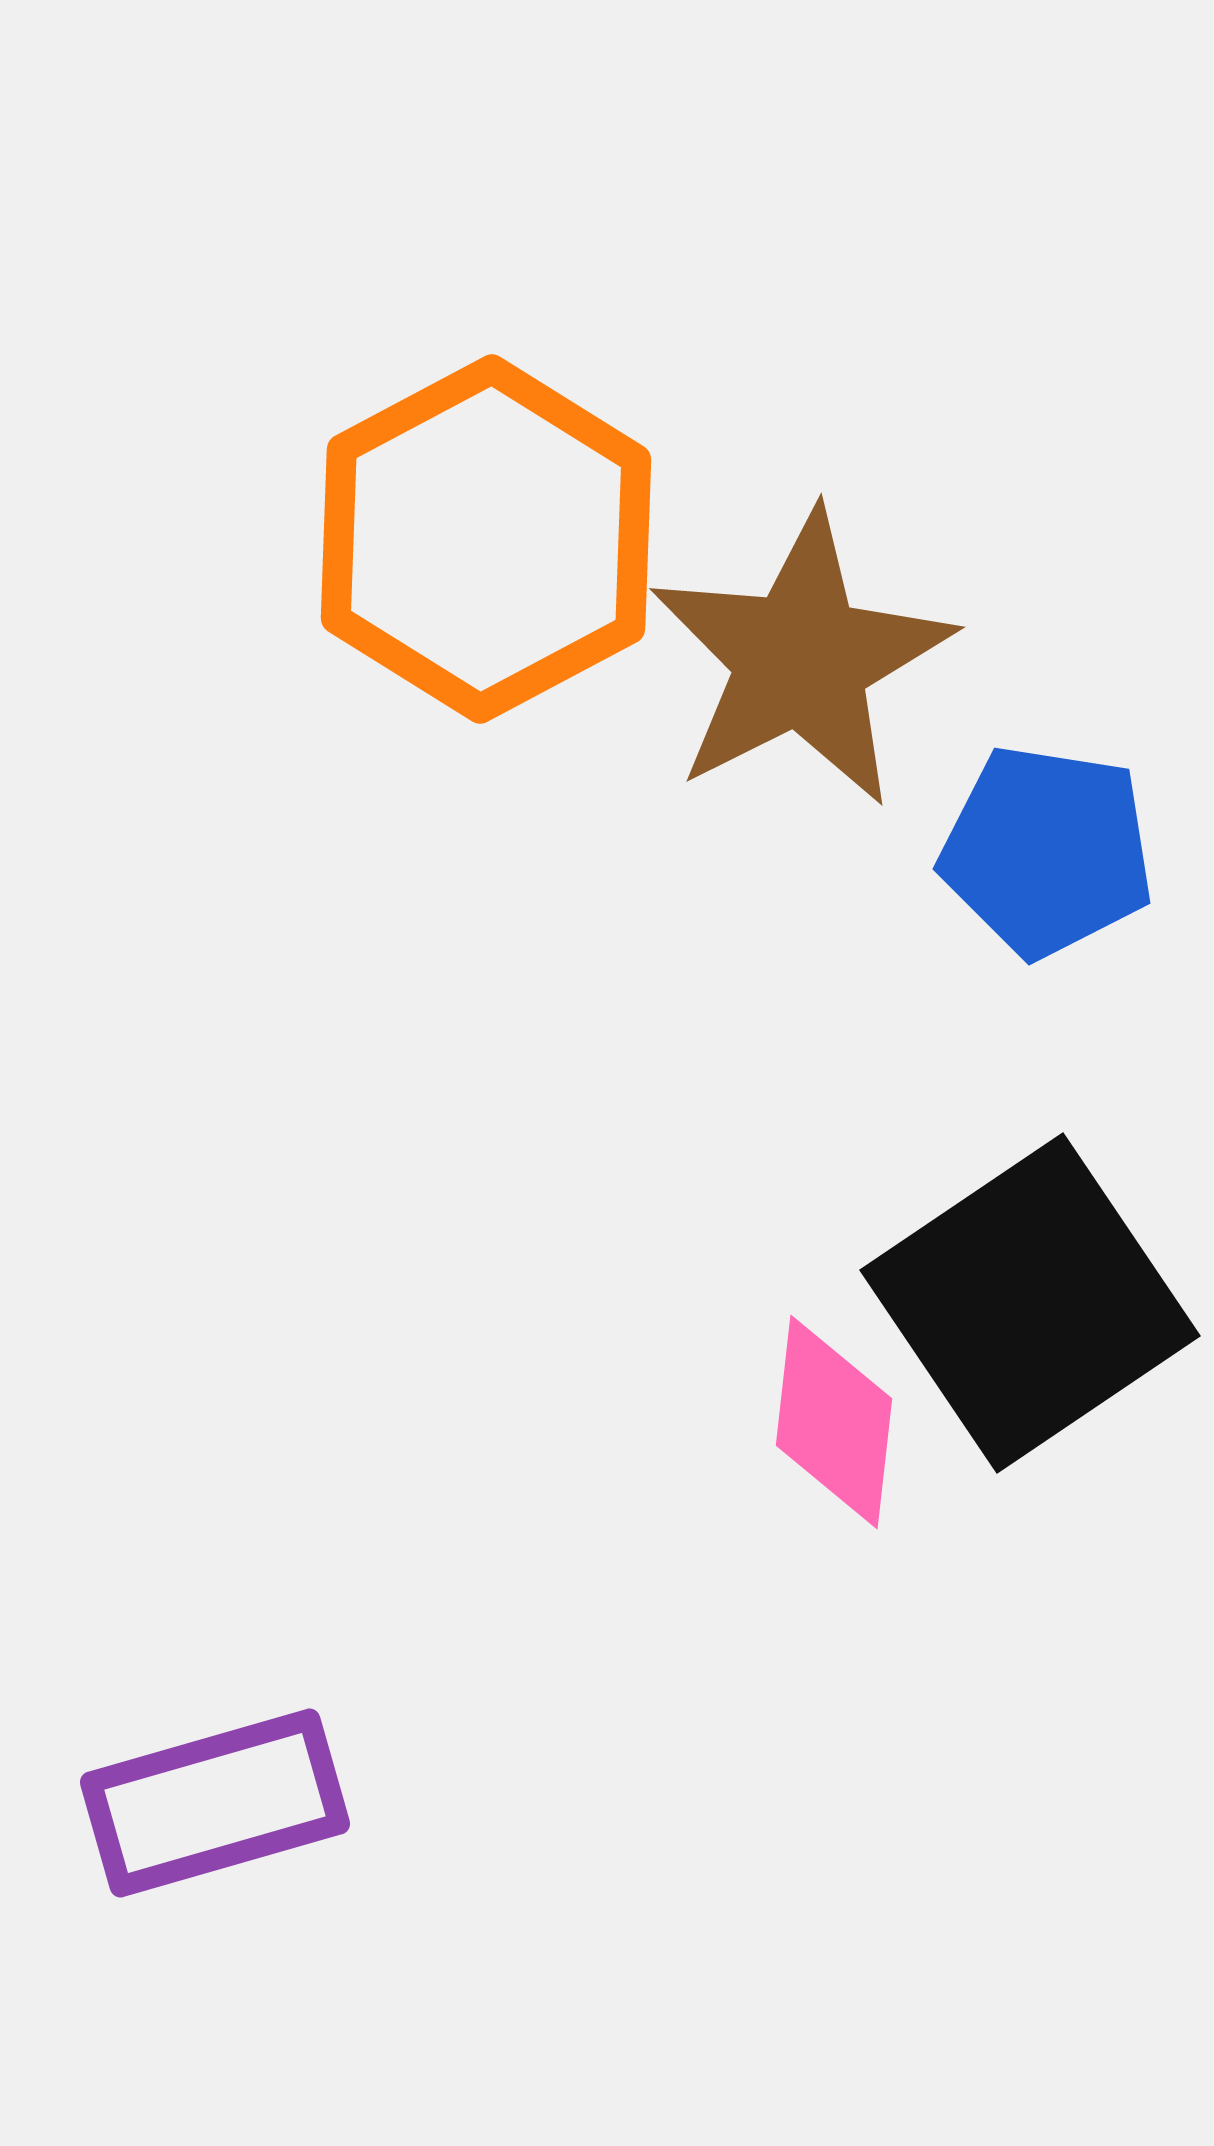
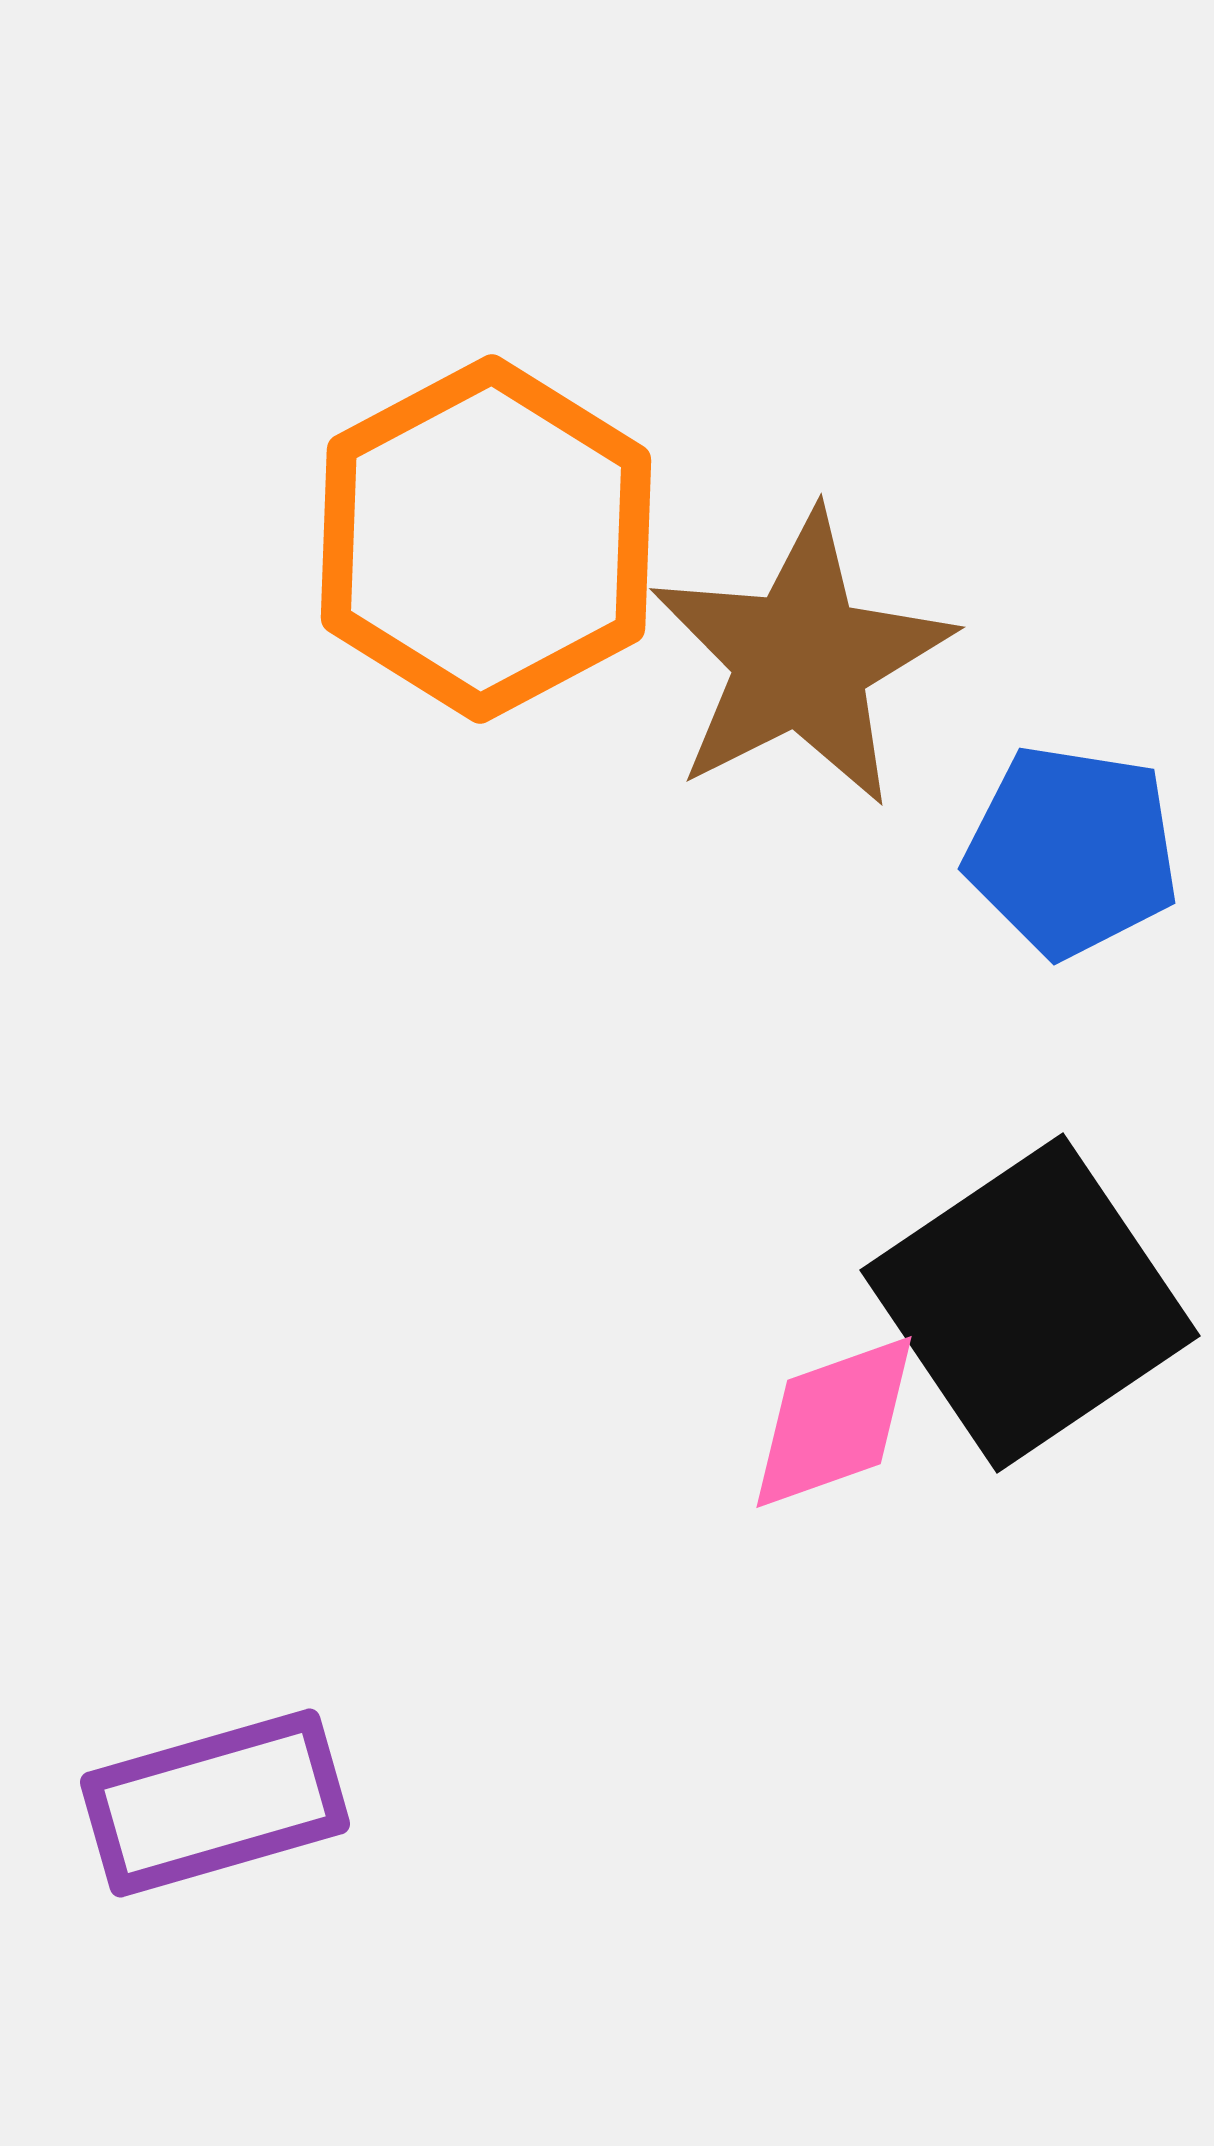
blue pentagon: moved 25 px right
pink diamond: rotated 64 degrees clockwise
